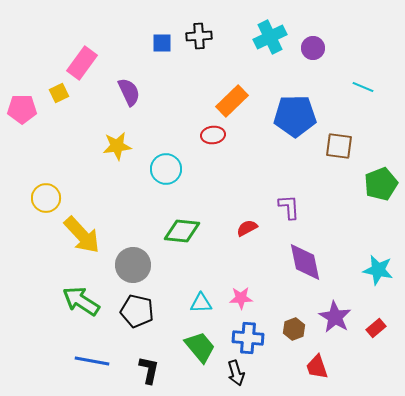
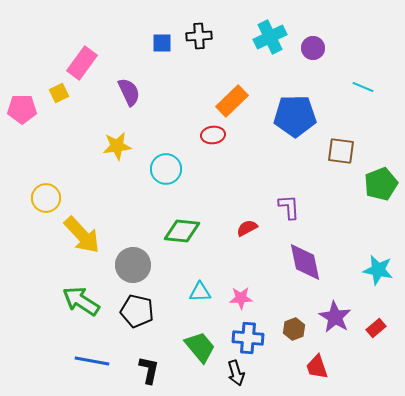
brown square: moved 2 px right, 5 px down
cyan triangle: moved 1 px left, 11 px up
